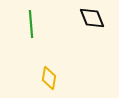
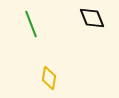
green line: rotated 16 degrees counterclockwise
